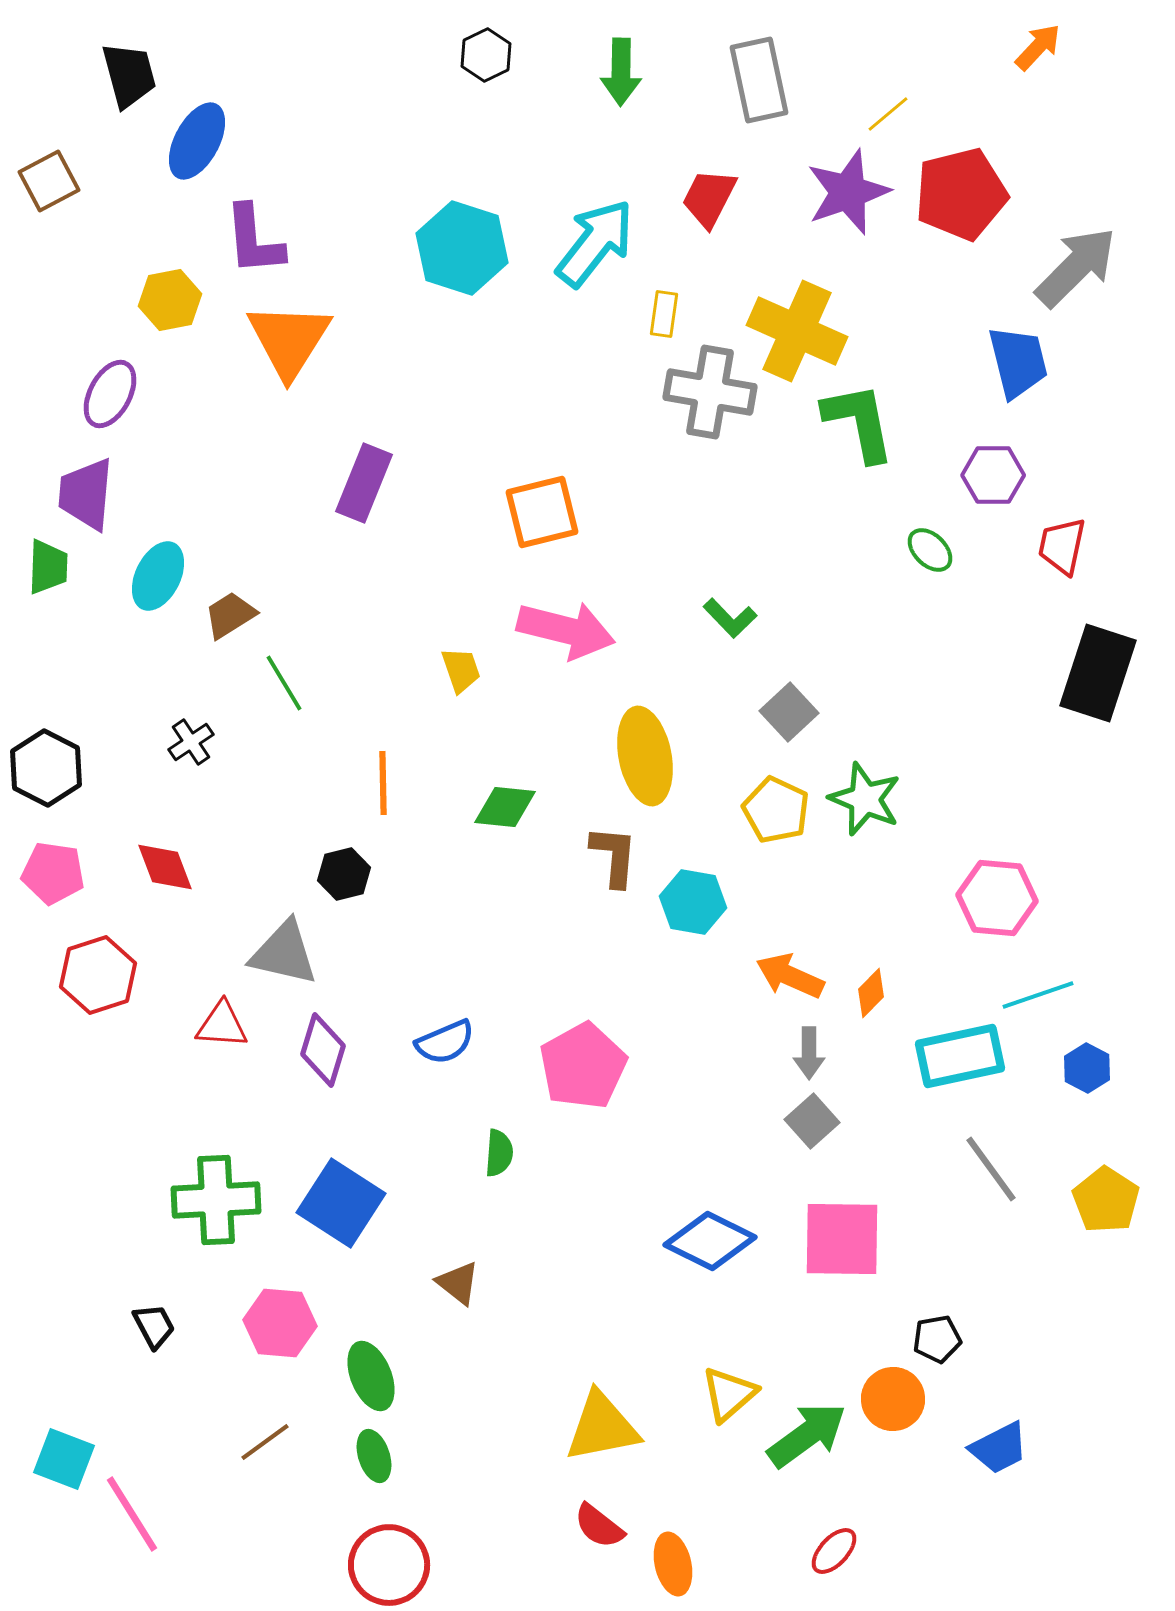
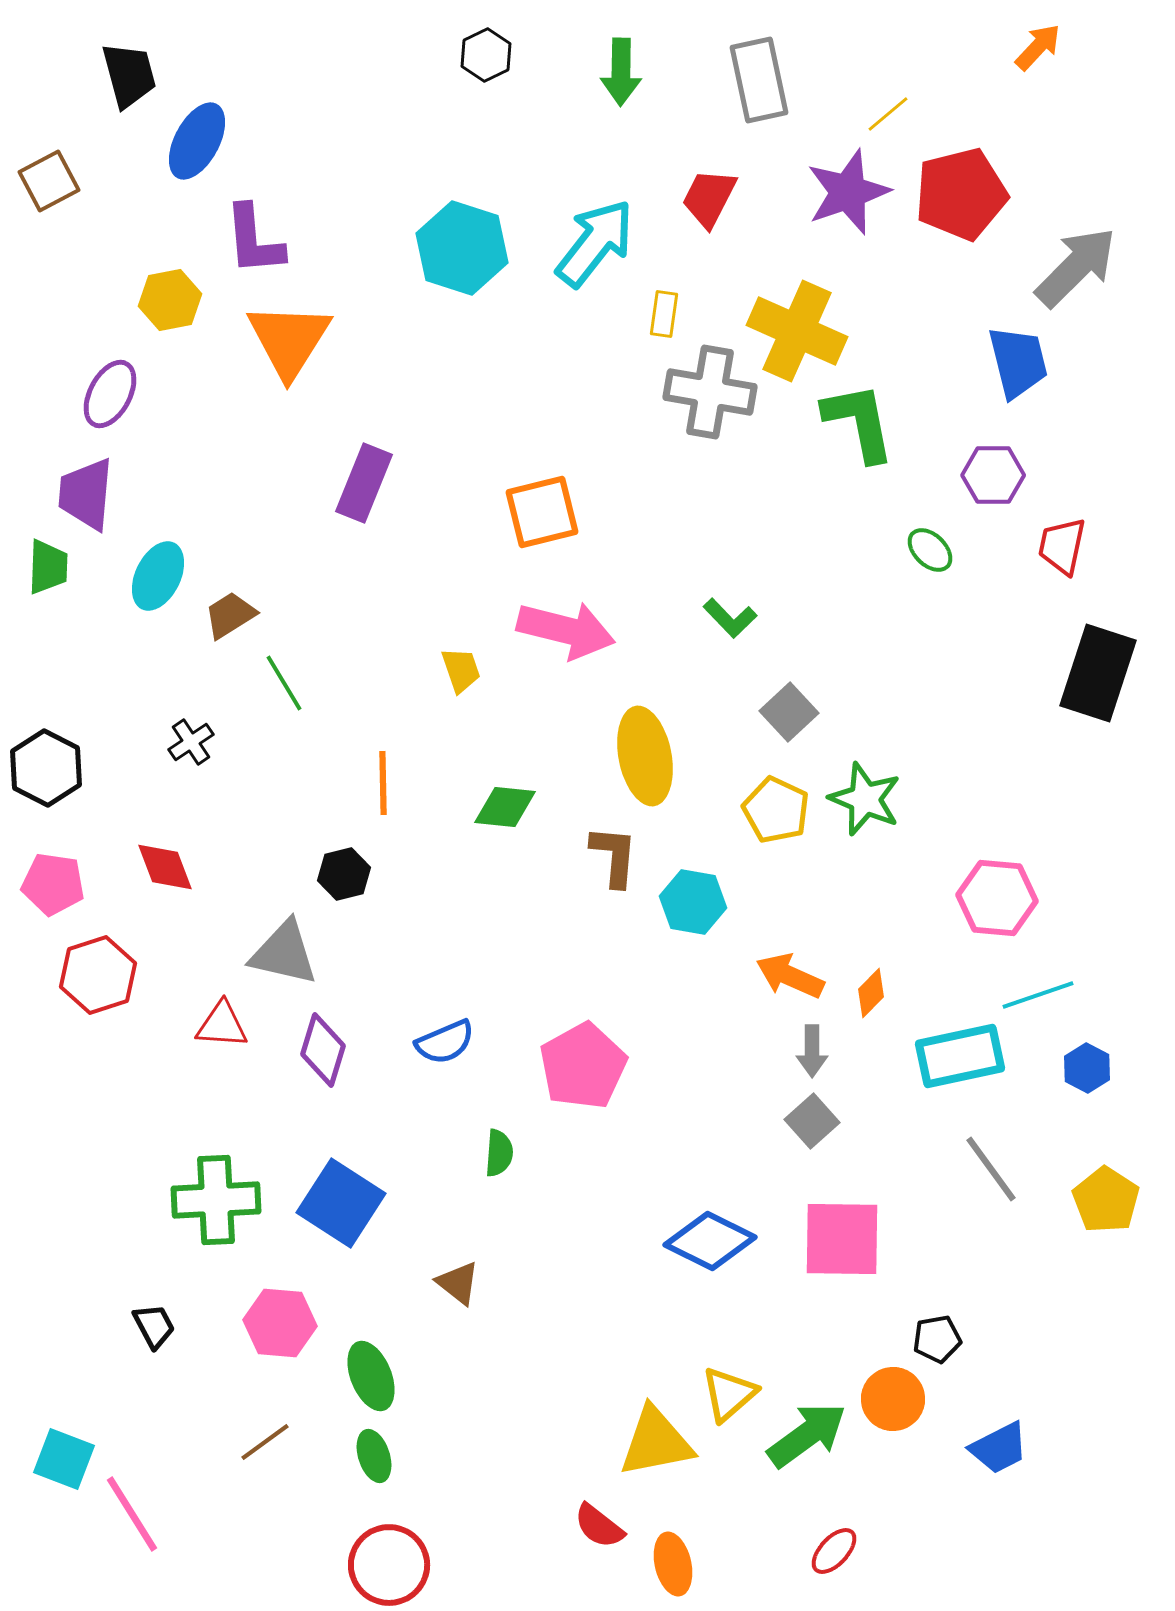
pink pentagon at (53, 873): moved 11 px down
gray arrow at (809, 1053): moved 3 px right, 2 px up
yellow triangle at (602, 1427): moved 54 px right, 15 px down
